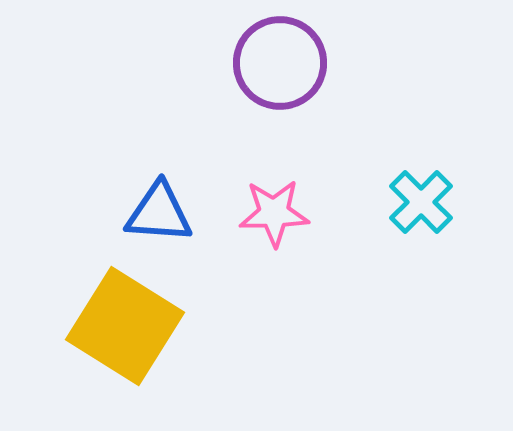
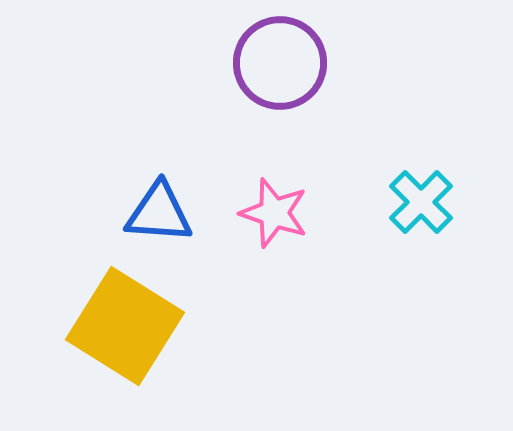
pink star: rotated 20 degrees clockwise
